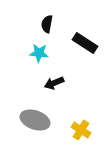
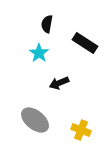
cyan star: rotated 30 degrees clockwise
black arrow: moved 5 px right
gray ellipse: rotated 20 degrees clockwise
yellow cross: rotated 12 degrees counterclockwise
